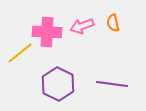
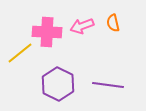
purple line: moved 4 px left, 1 px down
